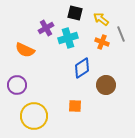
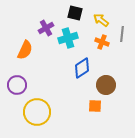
yellow arrow: moved 1 px down
gray line: moved 1 px right; rotated 28 degrees clockwise
orange semicircle: rotated 90 degrees counterclockwise
orange square: moved 20 px right
yellow circle: moved 3 px right, 4 px up
